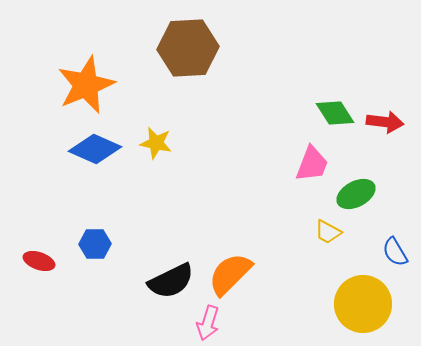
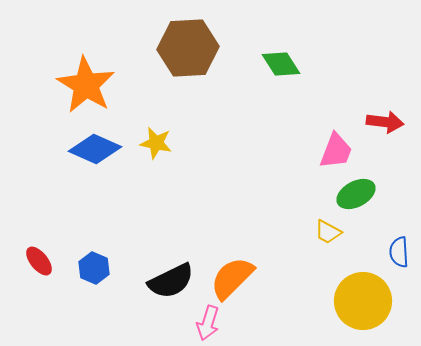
orange star: rotated 18 degrees counterclockwise
green diamond: moved 54 px left, 49 px up
pink trapezoid: moved 24 px right, 13 px up
blue hexagon: moved 1 px left, 24 px down; rotated 24 degrees clockwise
blue semicircle: moved 4 px right; rotated 28 degrees clockwise
red ellipse: rotated 32 degrees clockwise
orange semicircle: moved 2 px right, 4 px down
yellow circle: moved 3 px up
